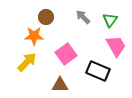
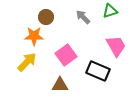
green triangle: moved 9 px up; rotated 35 degrees clockwise
pink square: moved 1 px down
